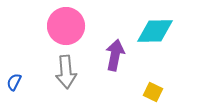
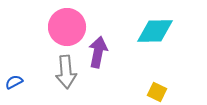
pink circle: moved 1 px right, 1 px down
purple arrow: moved 17 px left, 3 px up
blue semicircle: rotated 36 degrees clockwise
yellow square: moved 4 px right
